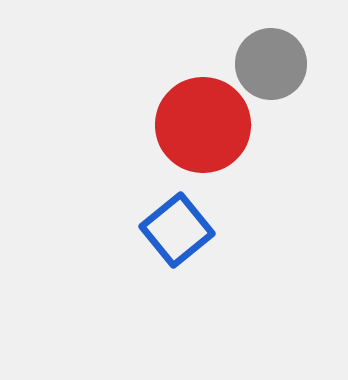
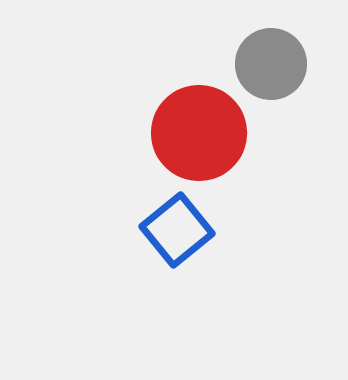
red circle: moved 4 px left, 8 px down
